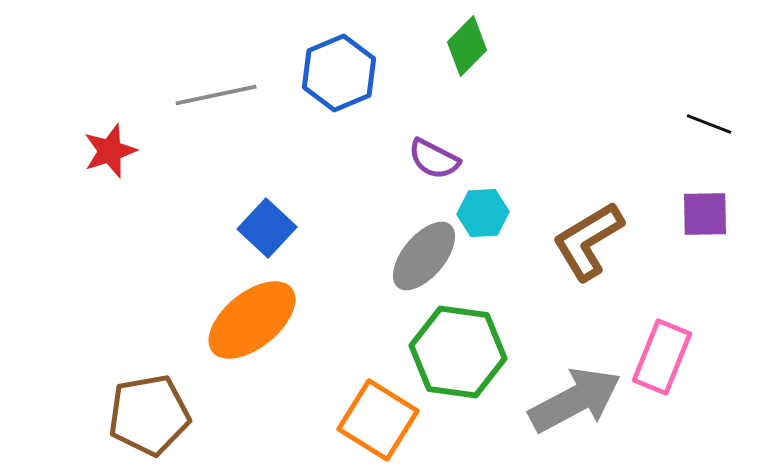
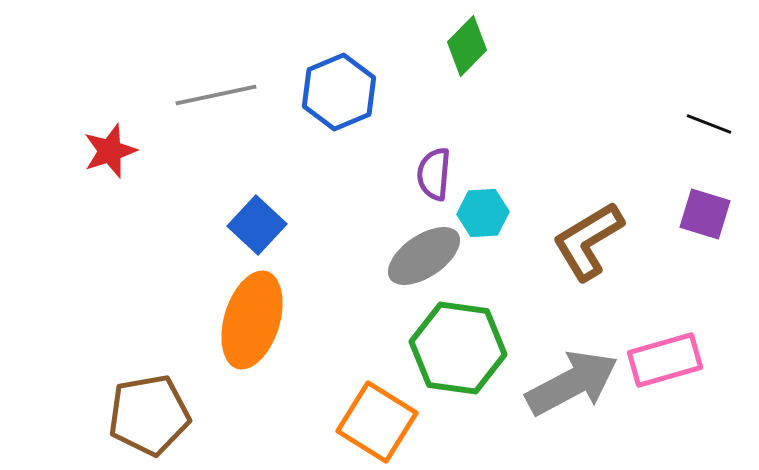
blue hexagon: moved 19 px down
purple semicircle: moved 15 px down; rotated 68 degrees clockwise
purple square: rotated 18 degrees clockwise
blue square: moved 10 px left, 3 px up
gray ellipse: rotated 16 degrees clockwise
orange ellipse: rotated 34 degrees counterclockwise
green hexagon: moved 4 px up
pink rectangle: moved 3 px right, 3 px down; rotated 52 degrees clockwise
gray arrow: moved 3 px left, 17 px up
orange square: moved 1 px left, 2 px down
